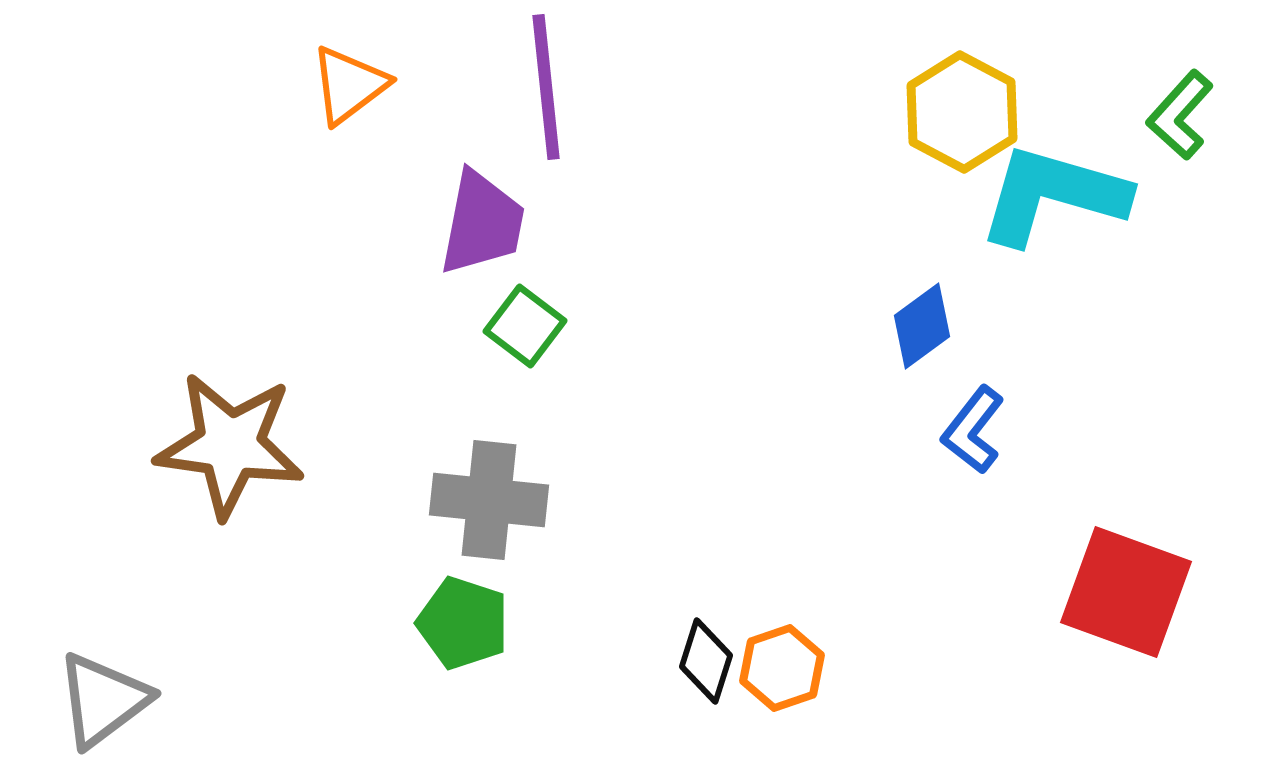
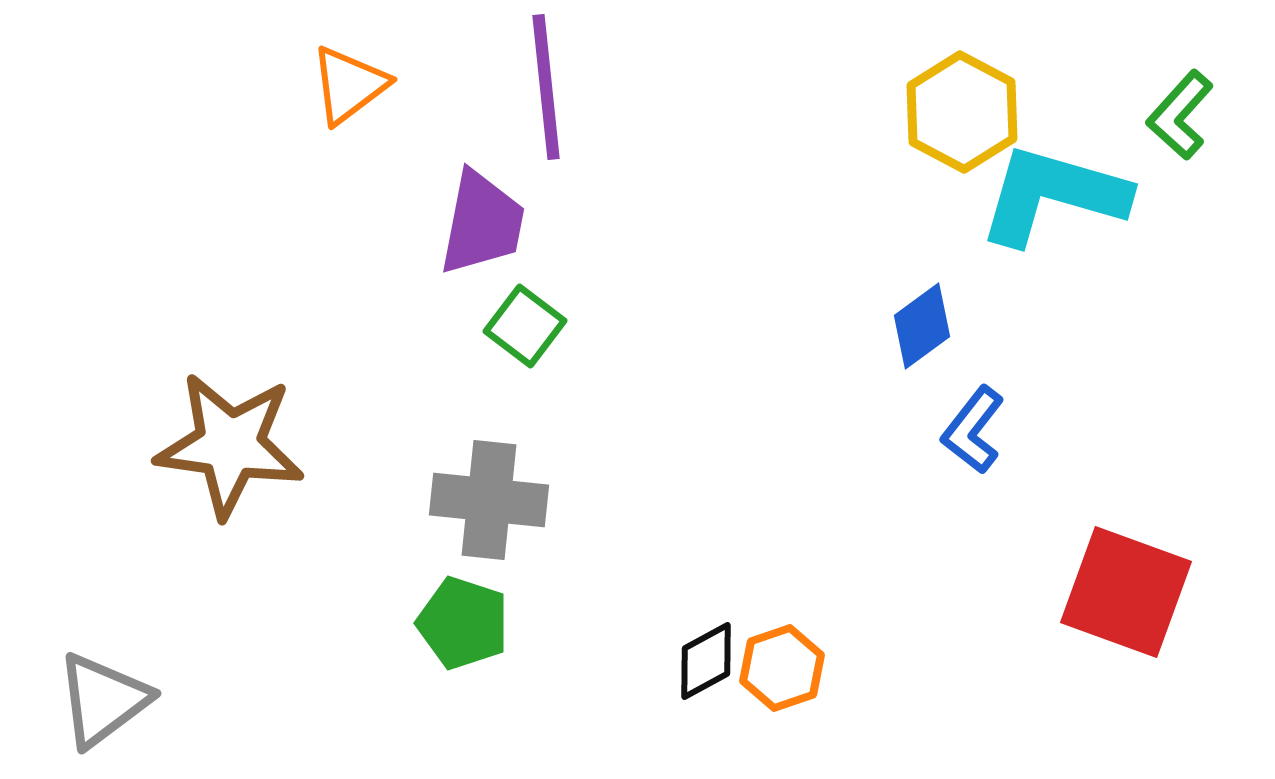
black diamond: rotated 44 degrees clockwise
